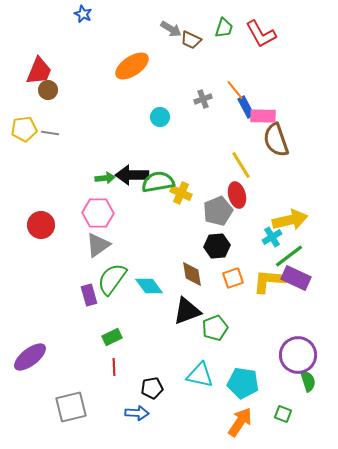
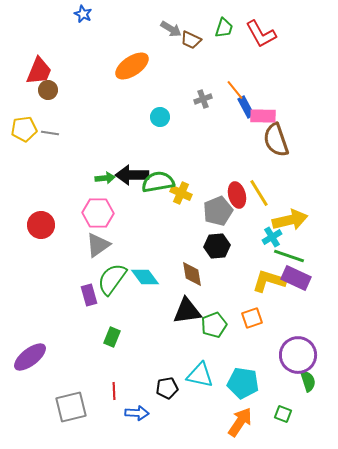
yellow line at (241, 165): moved 18 px right, 28 px down
green line at (289, 256): rotated 56 degrees clockwise
orange square at (233, 278): moved 19 px right, 40 px down
yellow L-shape at (269, 281): rotated 12 degrees clockwise
cyan diamond at (149, 286): moved 4 px left, 9 px up
black triangle at (187, 311): rotated 12 degrees clockwise
green pentagon at (215, 328): moved 1 px left, 3 px up
green rectangle at (112, 337): rotated 42 degrees counterclockwise
red line at (114, 367): moved 24 px down
black pentagon at (152, 388): moved 15 px right
